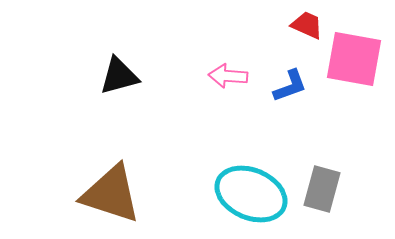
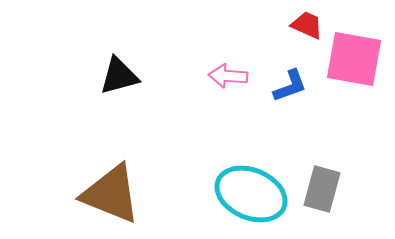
brown triangle: rotated 4 degrees clockwise
